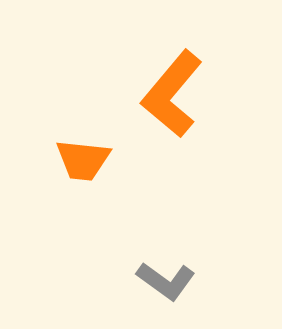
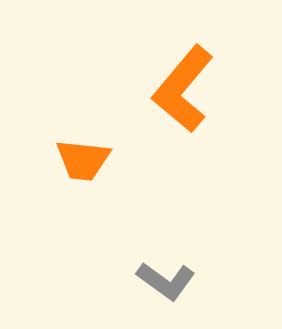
orange L-shape: moved 11 px right, 5 px up
